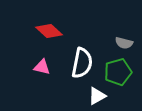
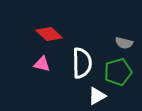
red diamond: moved 3 px down
white semicircle: rotated 12 degrees counterclockwise
pink triangle: moved 3 px up
